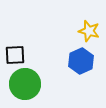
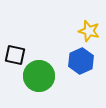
black square: rotated 15 degrees clockwise
green circle: moved 14 px right, 8 px up
